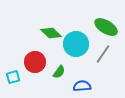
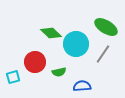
green semicircle: rotated 40 degrees clockwise
